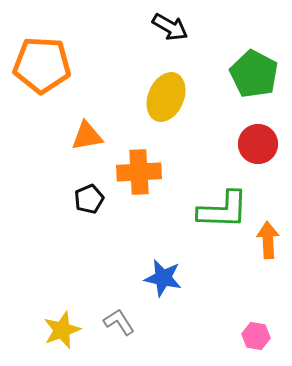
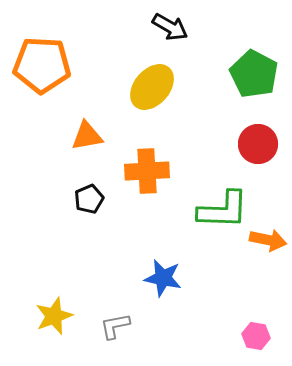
yellow ellipse: moved 14 px left, 10 px up; rotated 18 degrees clockwise
orange cross: moved 8 px right, 1 px up
orange arrow: rotated 105 degrees clockwise
gray L-shape: moved 4 px left, 4 px down; rotated 68 degrees counterclockwise
yellow star: moved 8 px left, 14 px up
